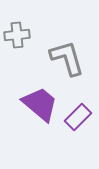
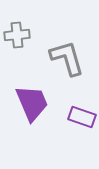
purple trapezoid: moved 8 px left, 1 px up; rotated 27 degrees clockwise
purple rectangle: moved 4 px right; rotated 64 degrees clockwise
